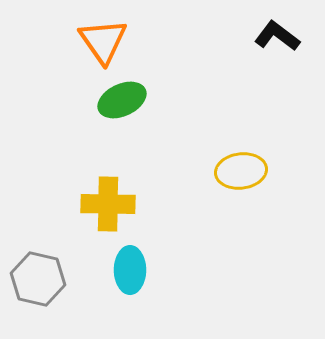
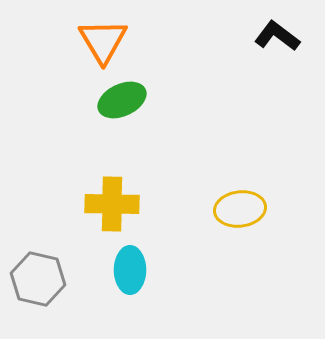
orange triangle: rotated 4 degrees clockwise
yellow ellipse: moved 1 px left, 38 px down
yellow cross: moved 4 px right
